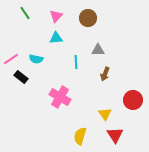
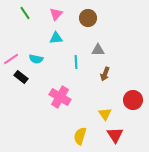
pink triangle: moved 2 px up
